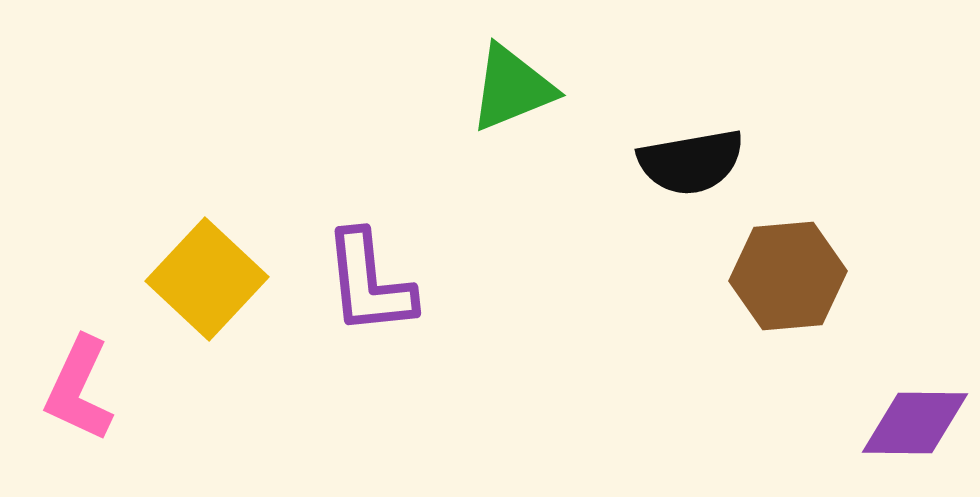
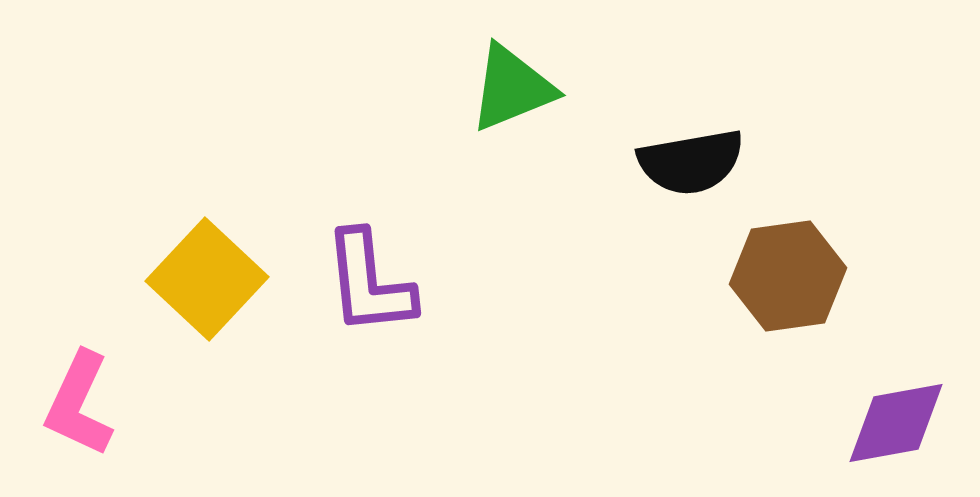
brown hexagon: rotated 3 degrees counterclockwise
pink L-shape: moved 15 px down
purple diamond: moved 19 px left; rotated 11 degrees counterclockwise
